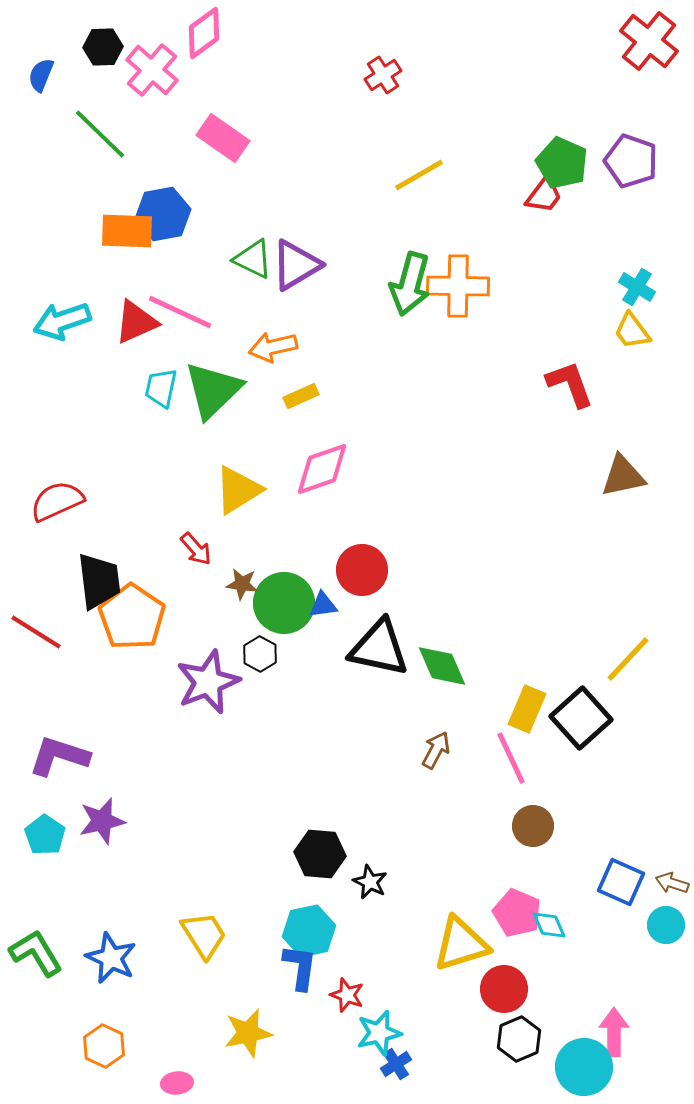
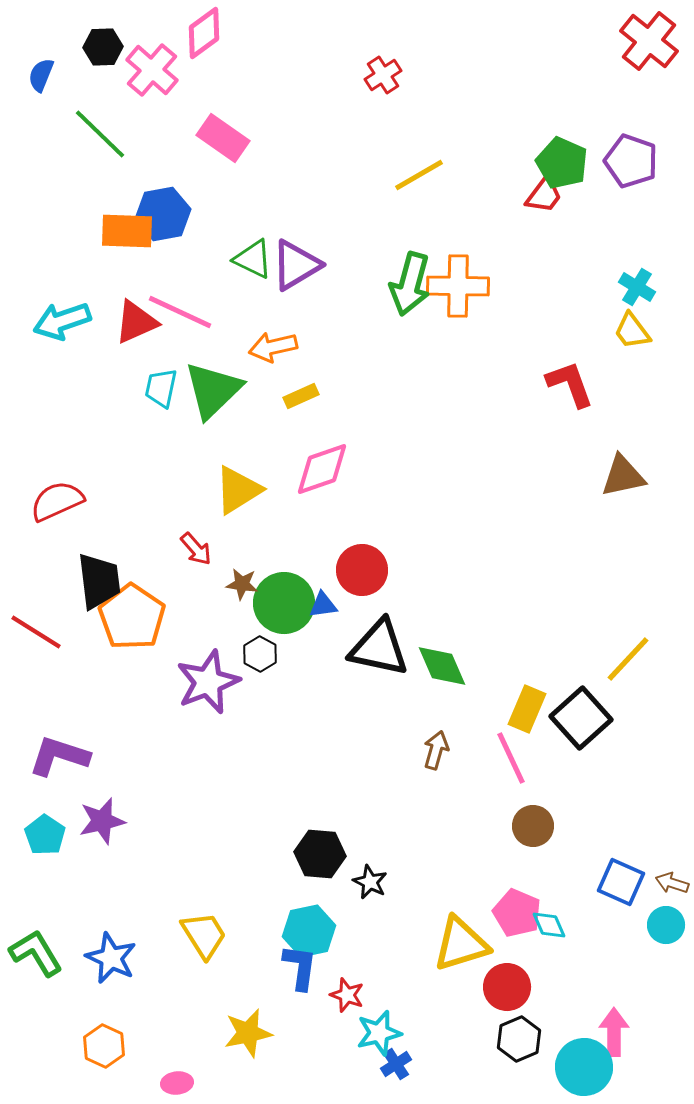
brown arrow at (436, 750): rotated 12 degrees counterclockwise
red circle at (504, 989): moved 3 px right, 2 px up
